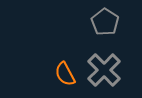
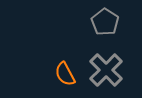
gray cross: moved 2 px right
